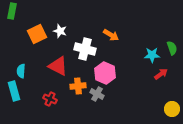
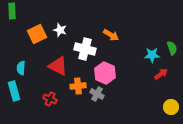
green rectangle: rotated 14 degrees counterclockwise
white star: moved 1 px up
cyan semicircle: moved 3 px up
yellow circle: moved 1 px left, 2 px up
